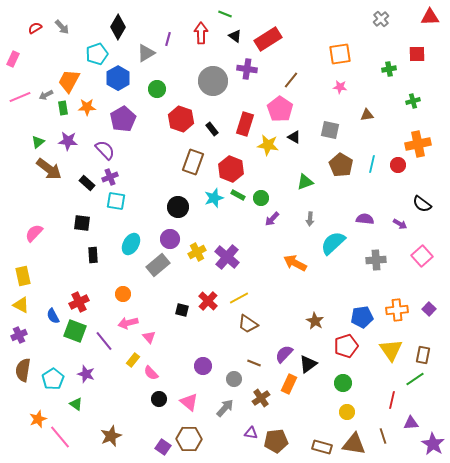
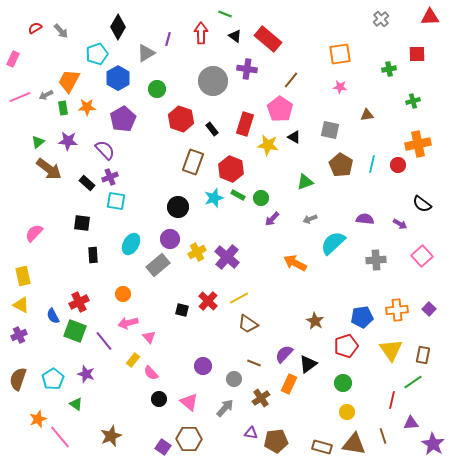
gray arrow at (62, 27): moved 1 px left, 4 px down
red rectangle at (268, 39): rotated 72 degrees clockwise
gray arrow at (310, 219): rotated 64 degrees clockwise
brown semicircle at (23, 370): moved 5 px left, 9 px down; rotated 10 degrees clockwise
green line at (415, 379): moved 2 px left, 3 px down
